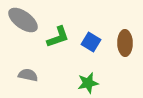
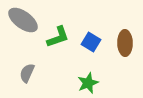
gray semicircle: moved 1 px left, 2 px up; rotated 78 degrees counterclockwise
green star: rotated 10 degrees counterclockwise
